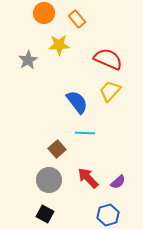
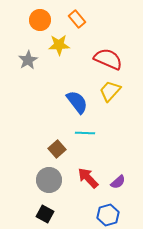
orange circle: moved 4 px left, 7 px down
